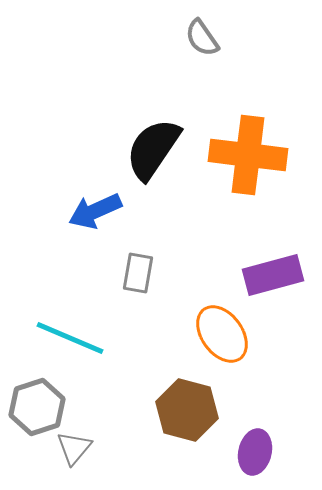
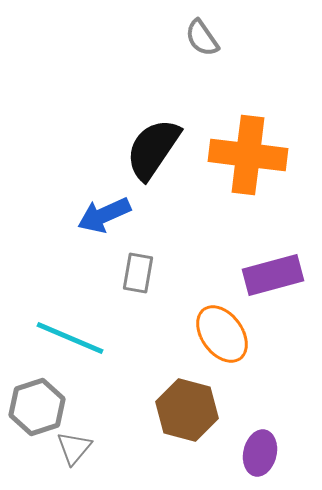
blue arrow: moved 9 px right, 4 px down
purple ellipse: moved 5 px right, 1 px down
